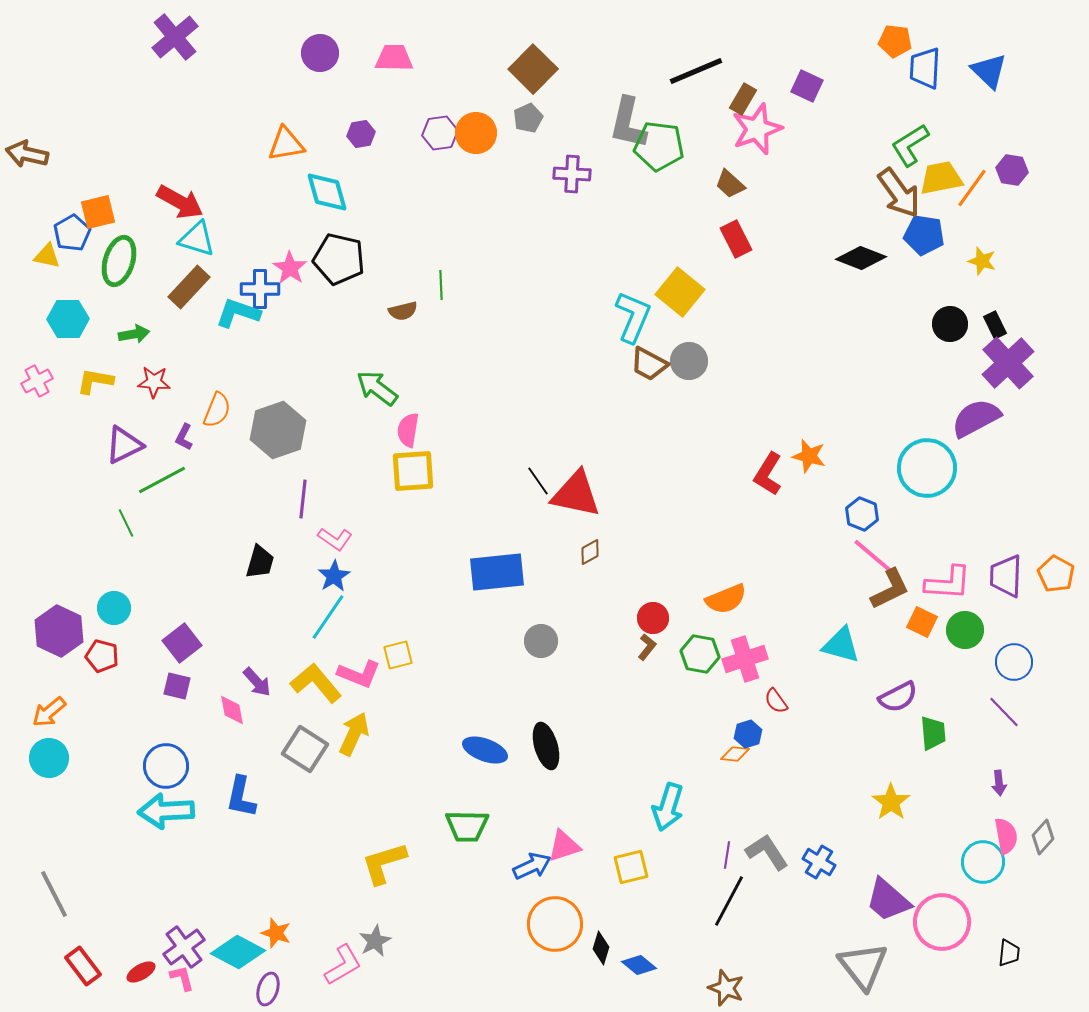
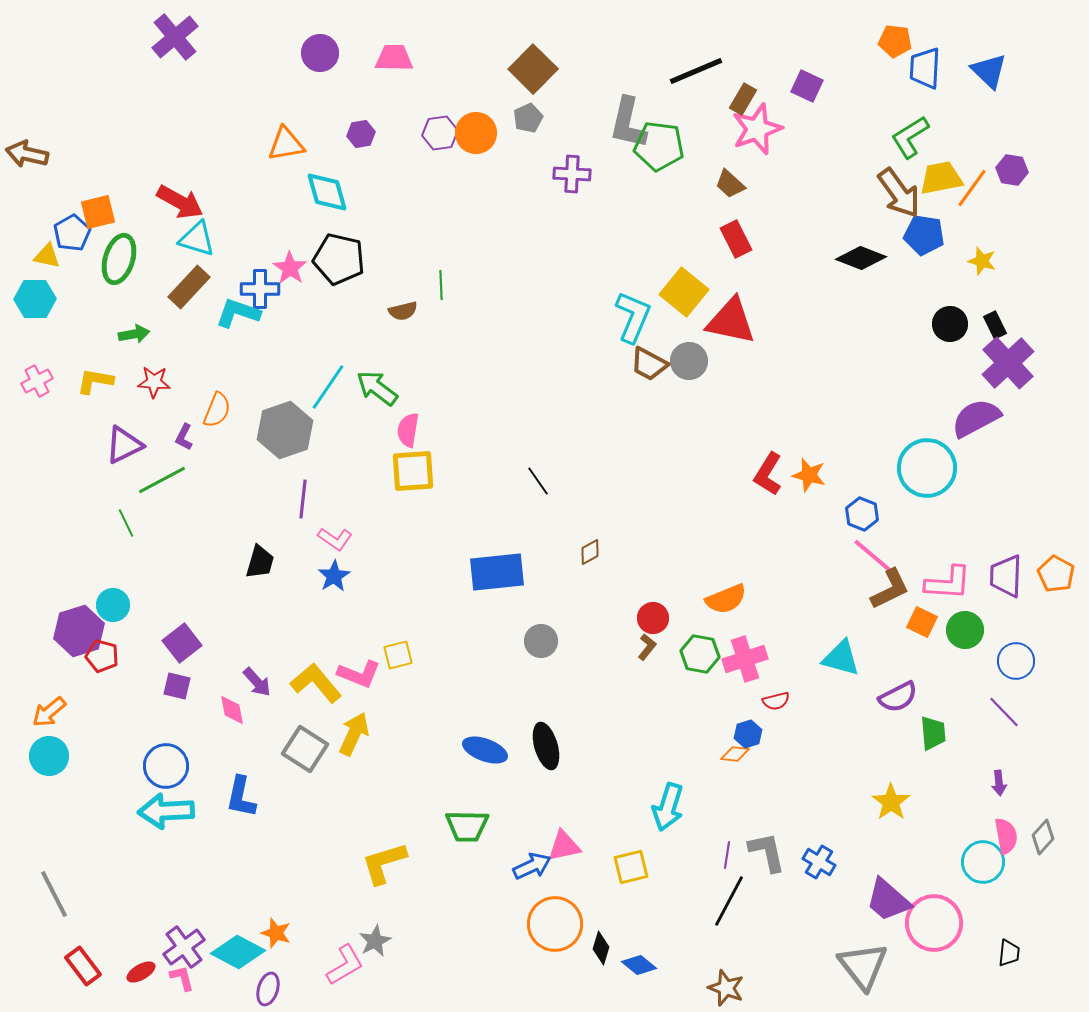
green L-shape at (910, 145): moved 8 px up
green ellipse at (119, 261): moved 2 px up
yellow square at (680, 292): moved 4 px right
cyan hexagon at (68, 319): moved 33 px left, 20 px up
gray hexagon at (278, 430): moved 7 px right
orange star at (809, 456): moved 19 px down
red triangle at (576, 494): moved 155 px right, 173 px up
cyan circle at (114, 608): moved 1 px left, 3 px up
cyan line at (328, 617): moved 230 px up
purple hexagon at (59, 631): moved 20 px right; rotated 18 degrees clockwise
cyan triangle at (841, 645): moved 13 px down
blue circle at (1014, 662): moved 2 px right, 1 px up
red semicircle at (776, 701): rotated 68 degrees counterclockwise
cyan circle at (49, 758): moved 2 px up
pink triangle at (564, 846): rotated 6 degrees clockwise
gray L-shape at (767, 852): rotated 21 degrees clockwise
pink circle at (942, 922): moved 8 px left, 1 px down
pink L-shape at (343, 965): moved 2 px right
